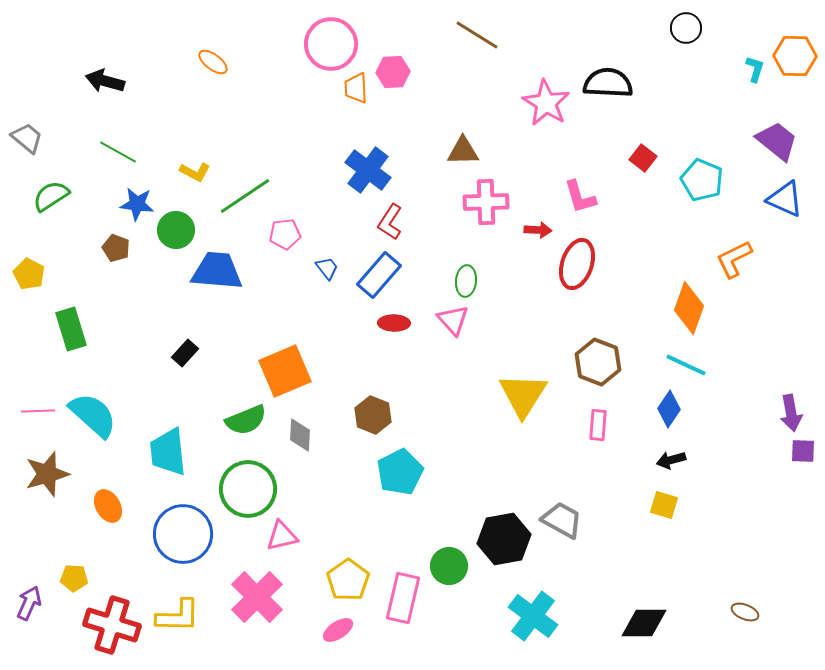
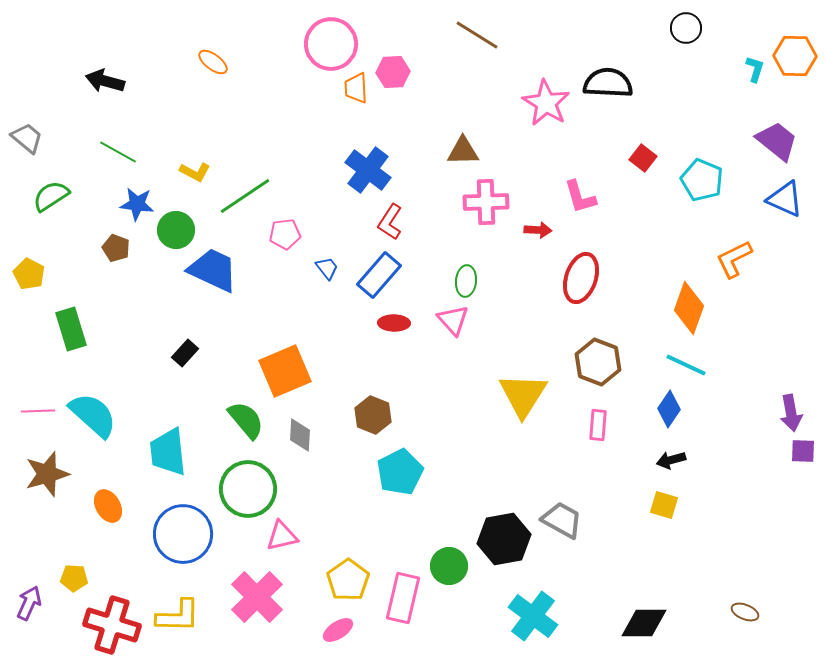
red ellipse at (577, 264): moved 4 px right, 14 px down
blue trapezoid at (217, 271): moved 4 px left, 1 px up; rotated 20 degrees clockwise
green semicircle at (246, 420): rotated 108 degrees counterclockwise
